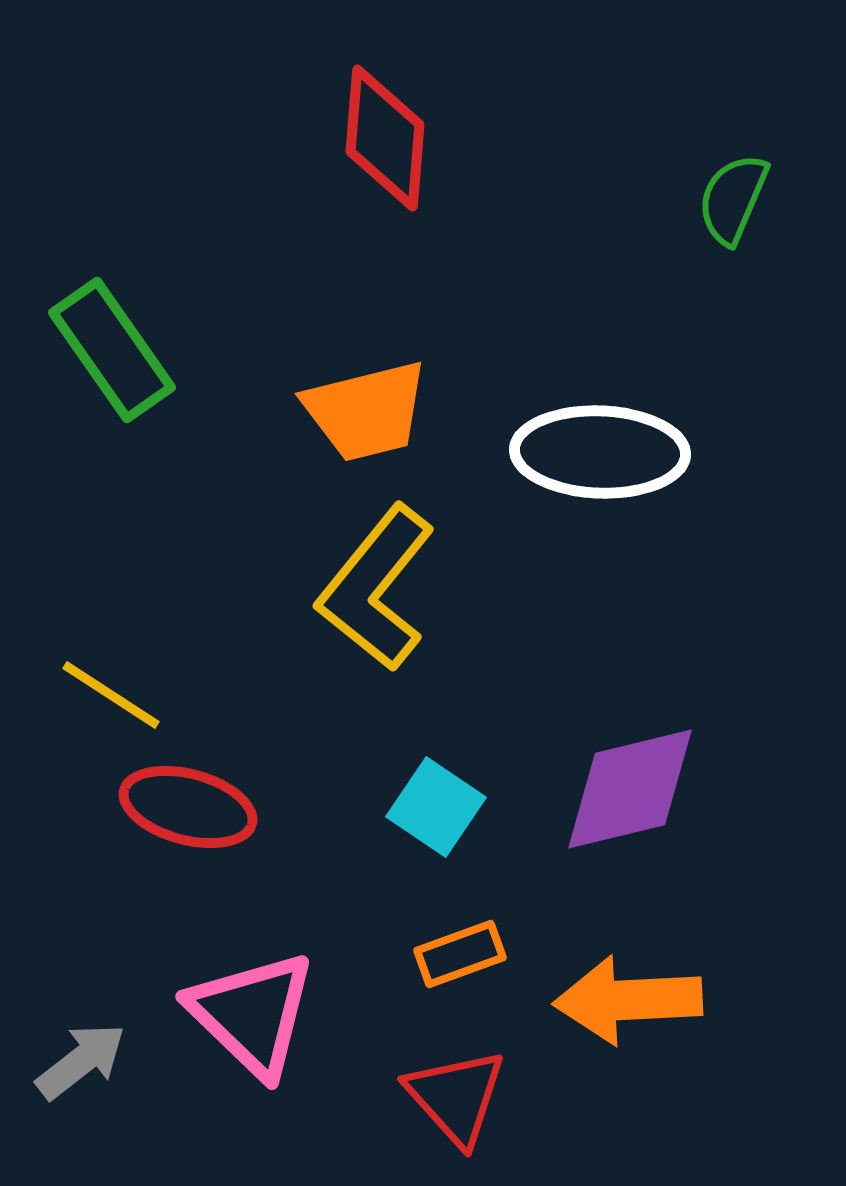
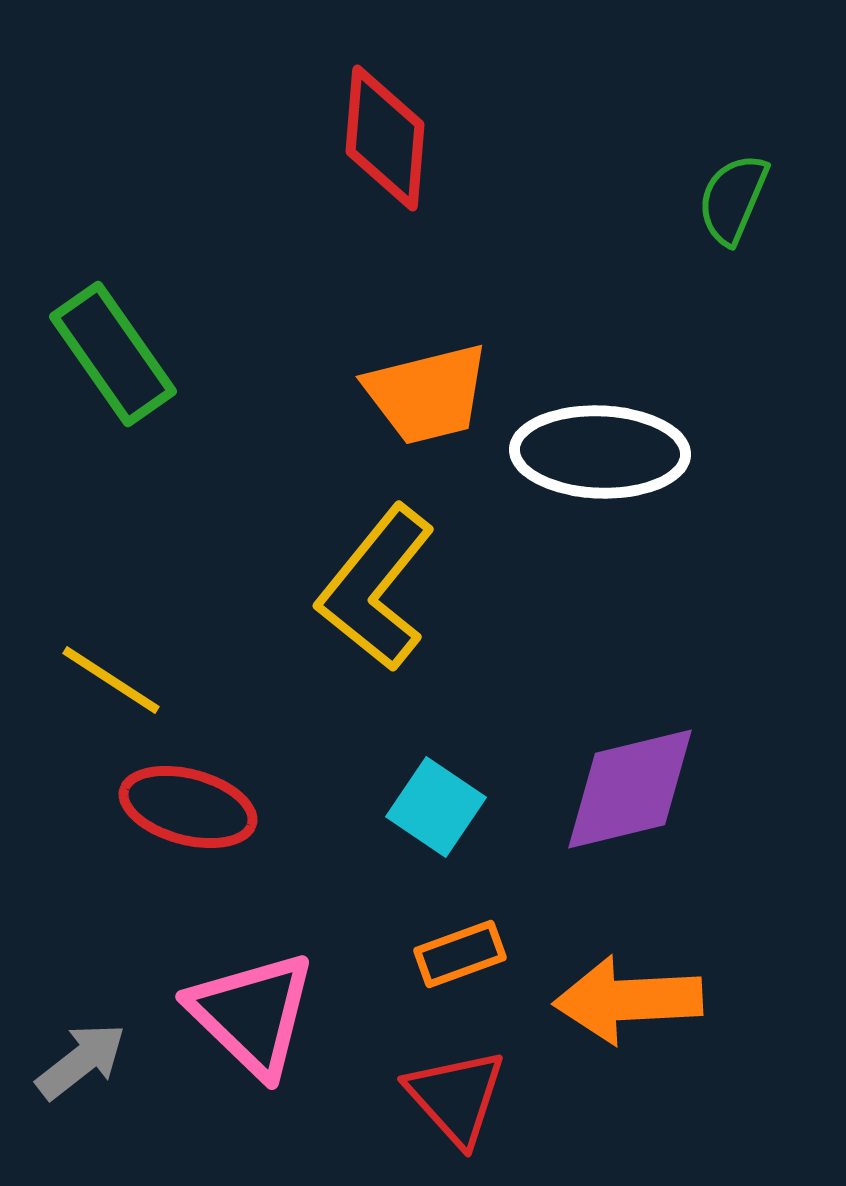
green rectangle: moved 1 px right, 4 px down
orange trapezoid: moved 61 px right, 17 px up
yellow line: moved 15 px up
